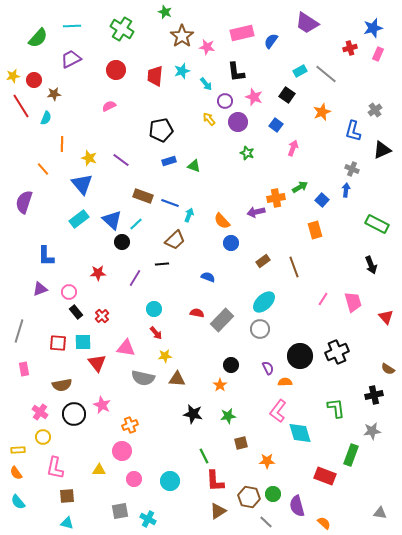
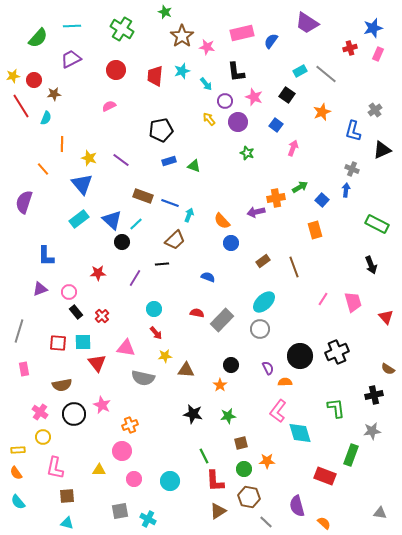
brown triangle at (177, 379): moved 9 px right, 9 px up
green circle at (273, 494): moved 29 px left, 25 px up
